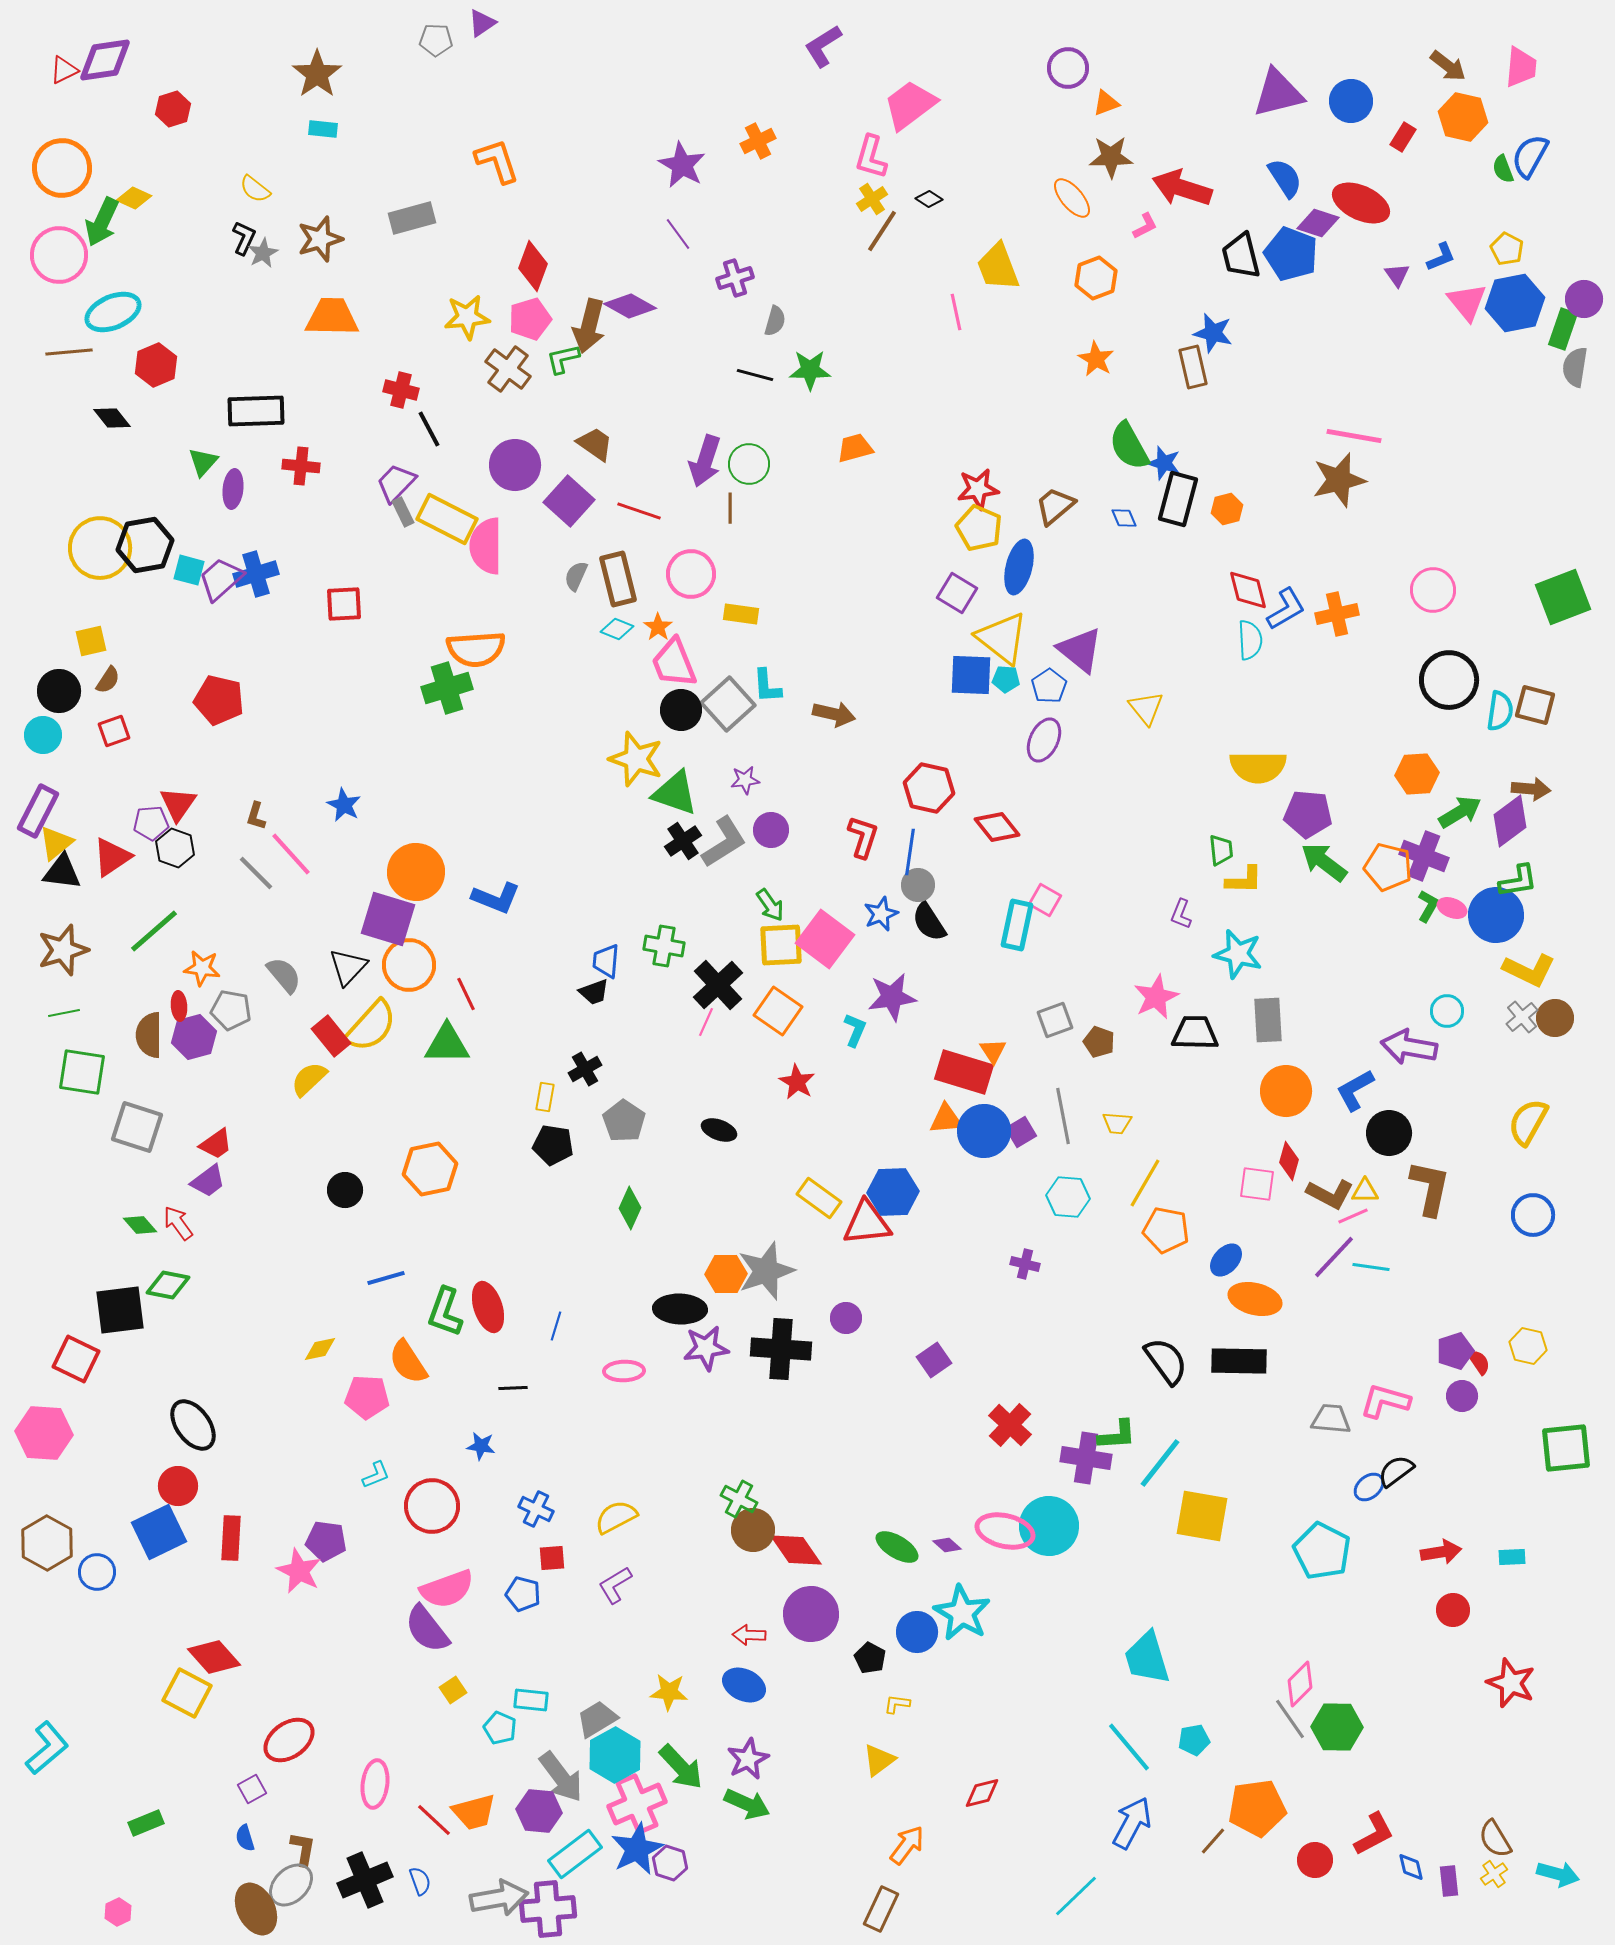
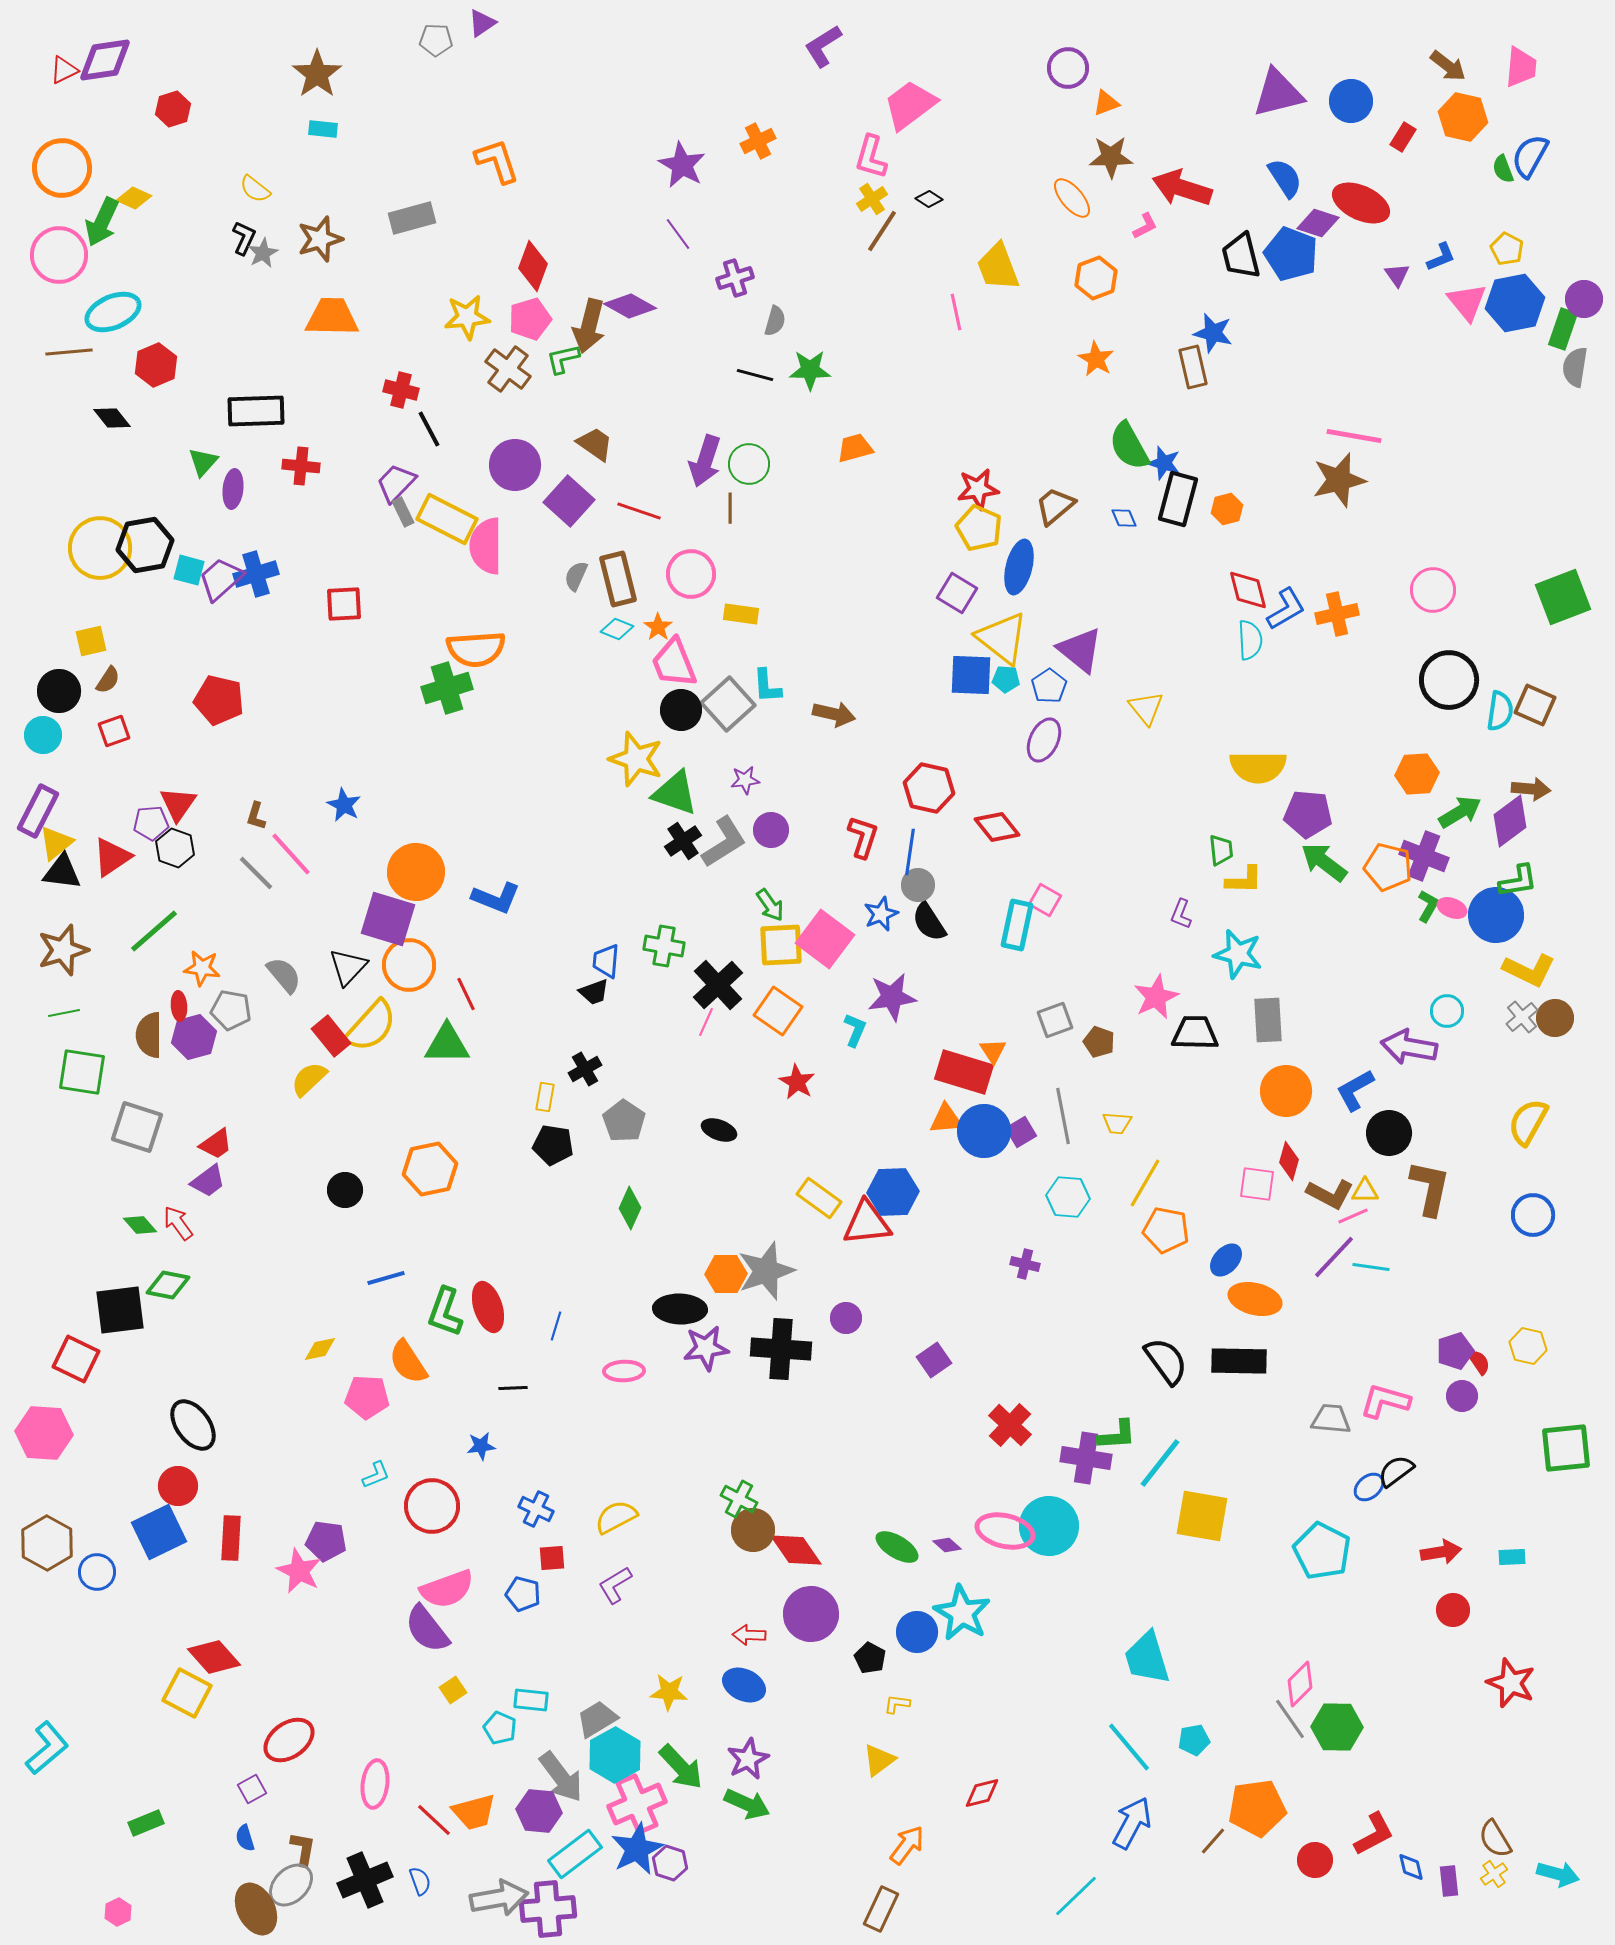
brown square at (1535, 705): rotated 9 degrees clockwise
blue star at (481, 1446): rotated 16 degrees counterclockwise
